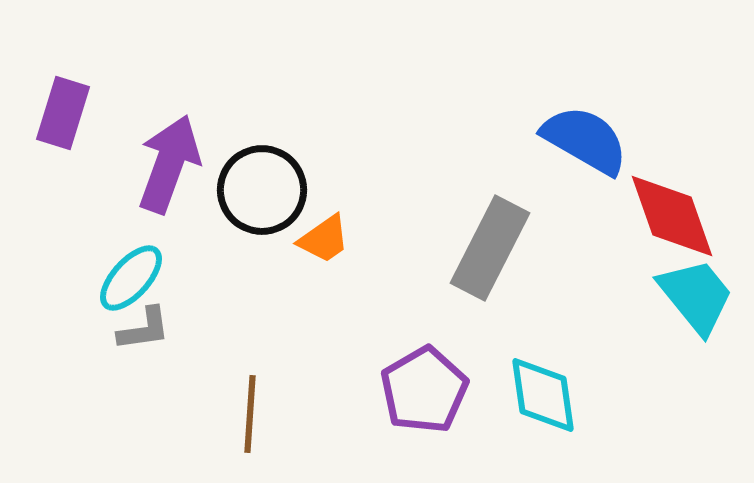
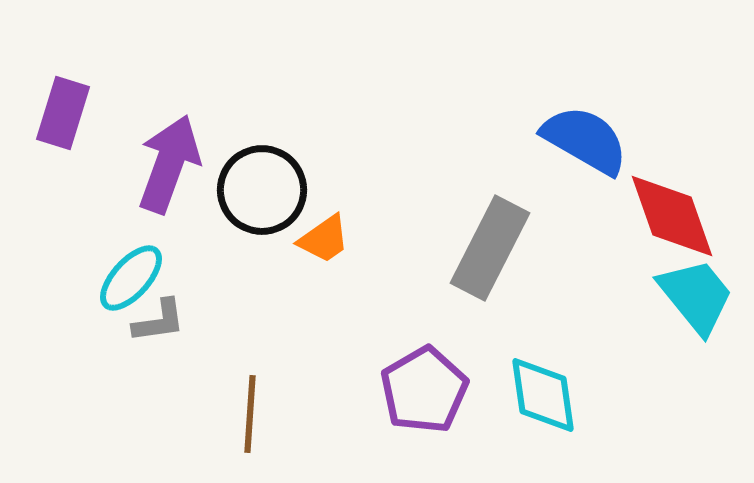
gray L-shape: moved 15 px right, 8 px up
